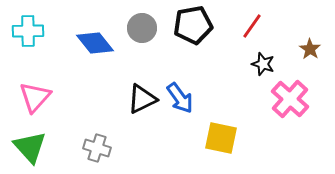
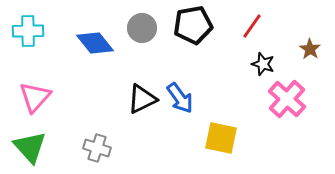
pink cross: moved 3 px left
